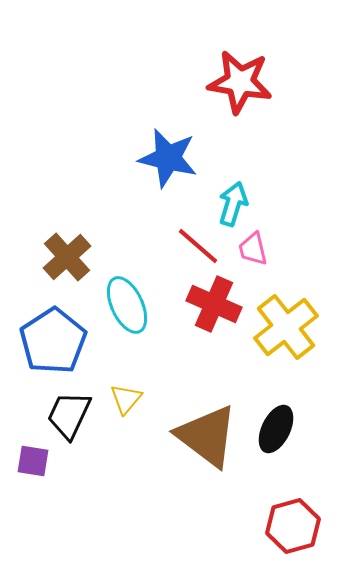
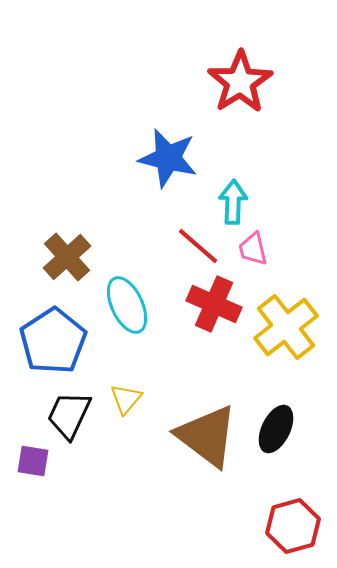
red star: rotated 30 degrees clockwise
cyan arrow: moved 2 px up; rotated 15 degrees counterclockwise
